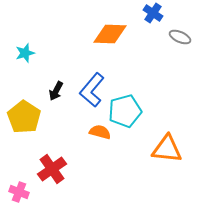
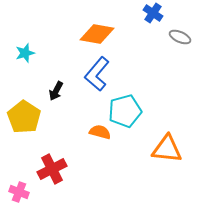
orange diamond: moved 13 px left; rotated 8 degrees clockwise
blue L-shape: moved 5 px right, 16 px up
red cross: rotated 8 degrees clockwise
